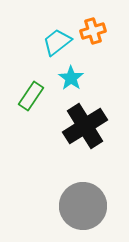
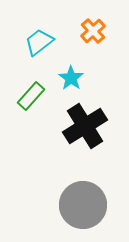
orange cross: rotated 25 degrees counterclockwise
cyan trapezoid: moved 18 px left
green rectangle: rotated 8 degrees clockwise
gray circle: moved 1 px up
